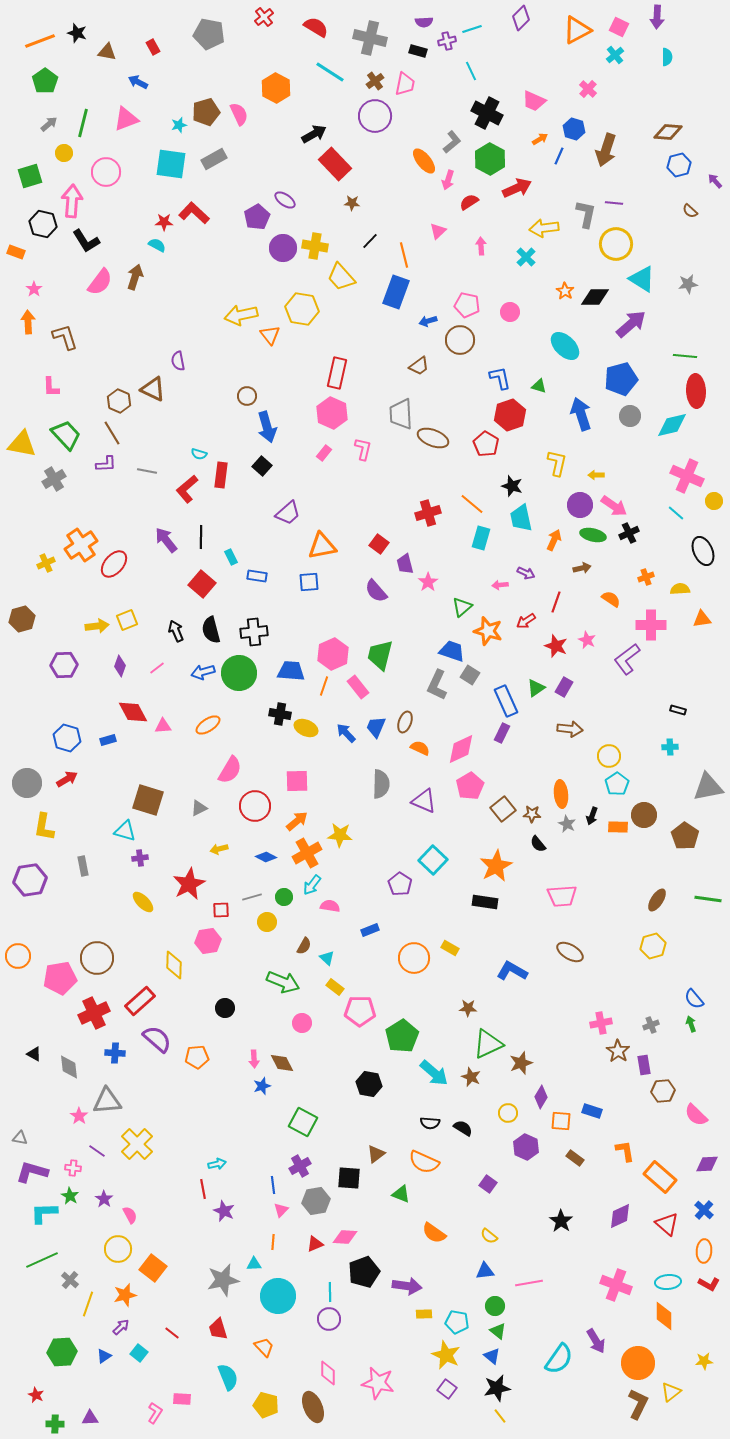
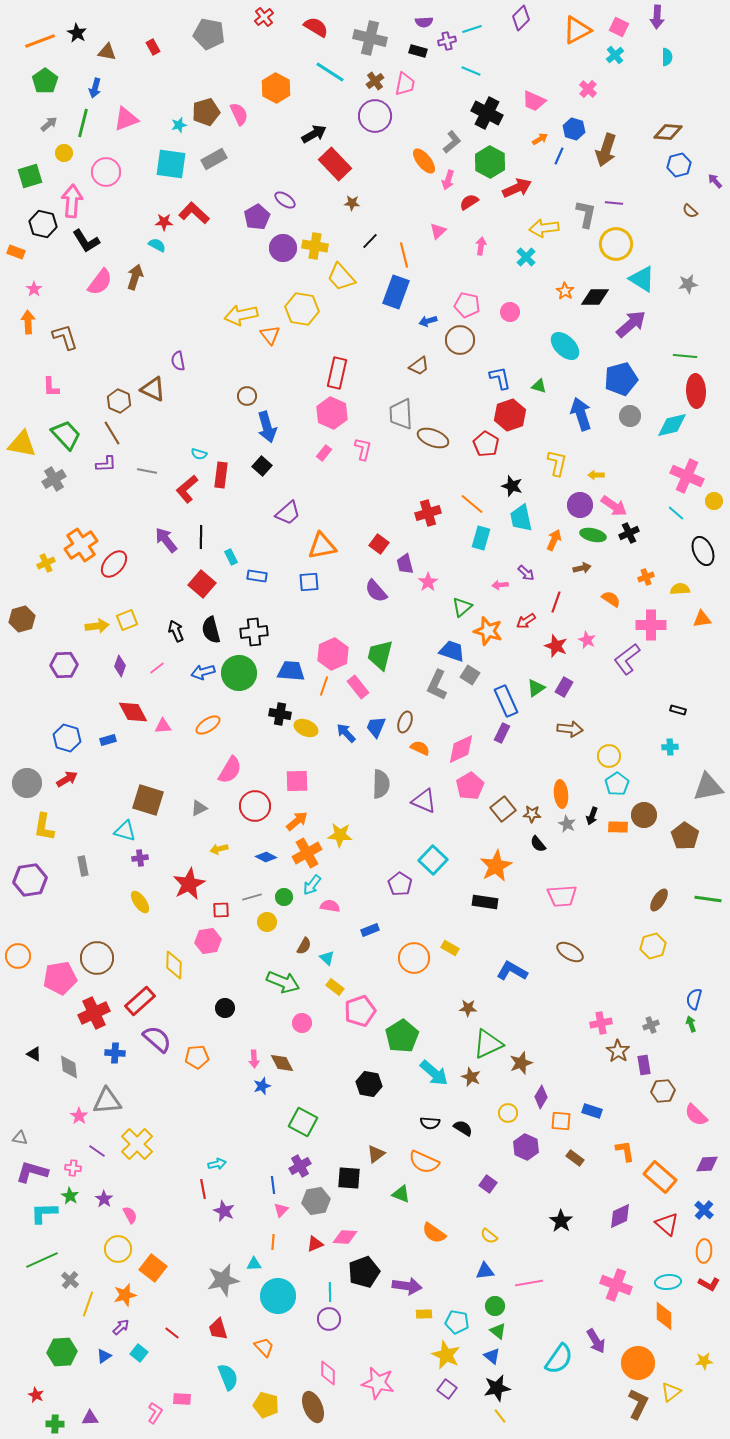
black star at (77, 33): rotated 12 degrees clockwise
cyan line at (471, 71): rotated 42 degrees counterclockwise
blue arrow at (138, 82): moved 43 px left, 6 px down; rotated 102 degrees counterclockwise
green hexagon at (490, 159): moved 3 px down
pink arrow at (481, 246): rotated 12 degrees clockwise
purple arrow at (526, 573): rotated 18 degrees clockwise
brown ellipse at (657, 900): moved 2 px right
yellow ellipse at (143, 902): moved 3 px left; rotated 10 degrees clockwise
blue semicircle at (694, 999): rotated 55 degrees clockwise
pink pentagon at (360, 1011): rotated 20 degrees counterclockwise
